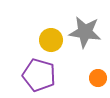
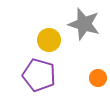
gray star: moved 1 px left, 8 px up; rotated 8 degrees clockwise
yellow circle: moved 2 px left
